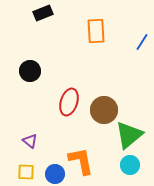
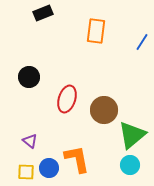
orange rectangle: rotated 10 degrees clockwise
black circle: moved 1 px left, 6 px down
red ellipse: moved 2 px left, 3 px up
green triangle: moved 3 px right
orange L-shape: moved 4 px left, 2 px up
blue circle: moved 6 px left, 6 px up
